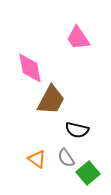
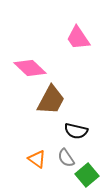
pink diamond: rotated 36 degrees counterclockwise
black semicircle: moved 1 px left, 1 px down
green square: moved 1 px left, 2 px down
